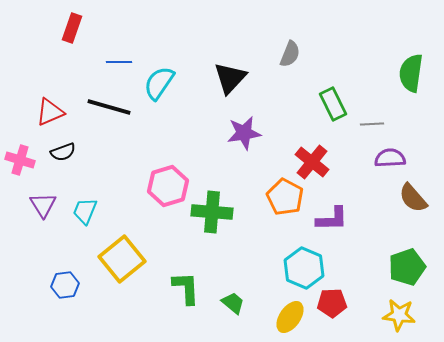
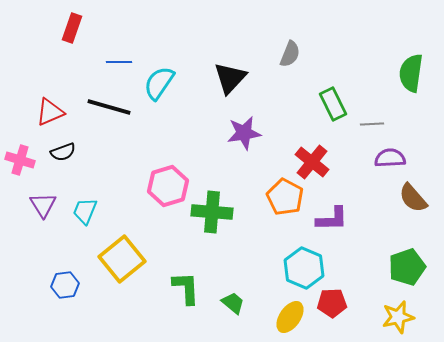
yellow star: moved 1 px left, 2 px down; rotated 20 degrees counterclockwise
